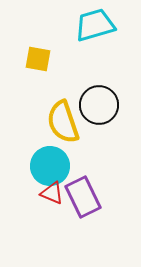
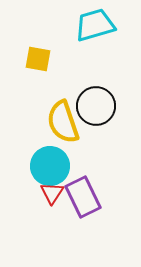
black circle: moved 3 px left, 1 px down
red triangle: rotated 40 degrees clockwise
